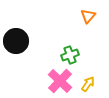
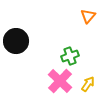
green cross: moved 1 px down
